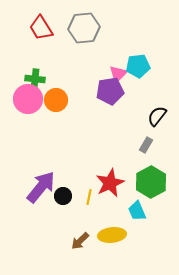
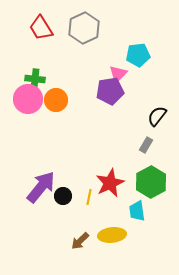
gray hexagon: rotated 20 degrees counterclockwise
cyan pentagon: moved 11 px up
cyan trapezoid: rotated 15 degrees clockwise
